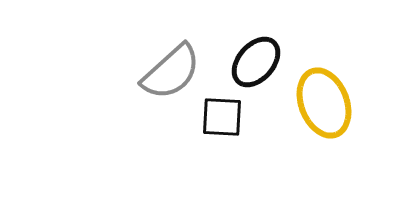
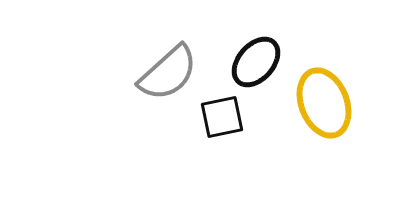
gray semicircle: moved 3 px left, 1 px down
black square: rotated 15 degrees counterclockwise
